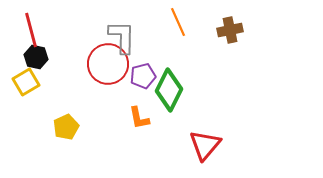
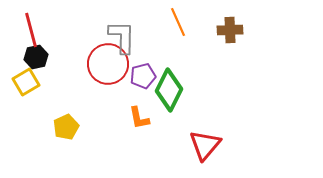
brown cross: rotated 10 degrees clockwise
black hexagon: rotated 25 degrees counterclockwise
